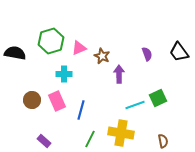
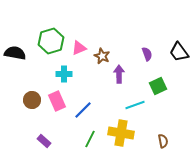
green square: moved 12 px up
blue line: moved 2 px right; rotated 30 degrees clockwise
